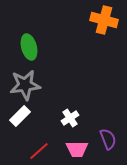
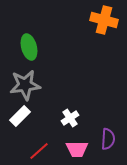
purple semicircle: rotated 25 degrees clockwise
